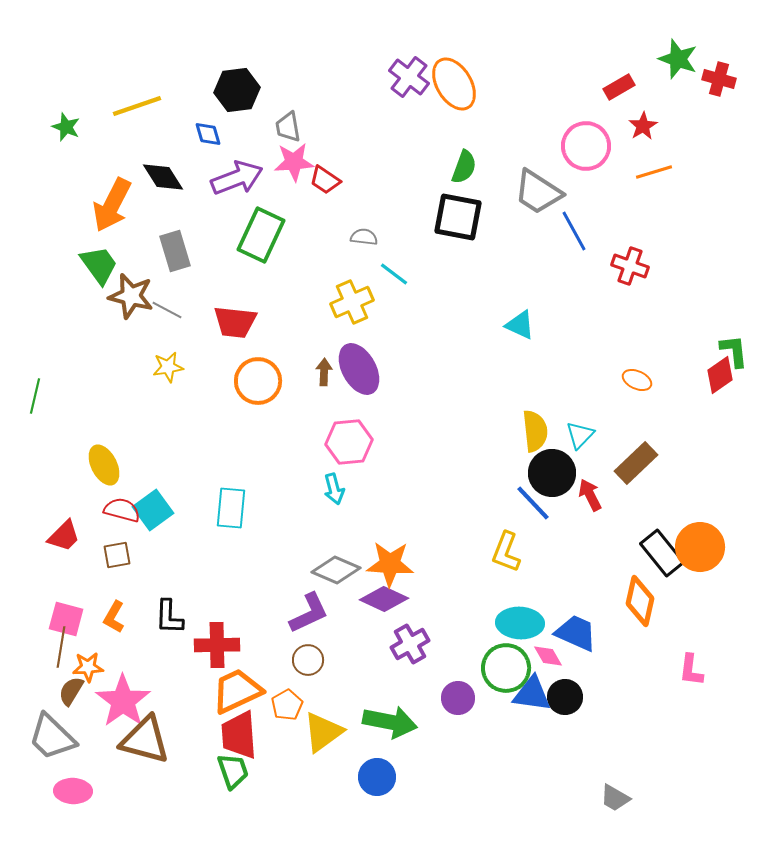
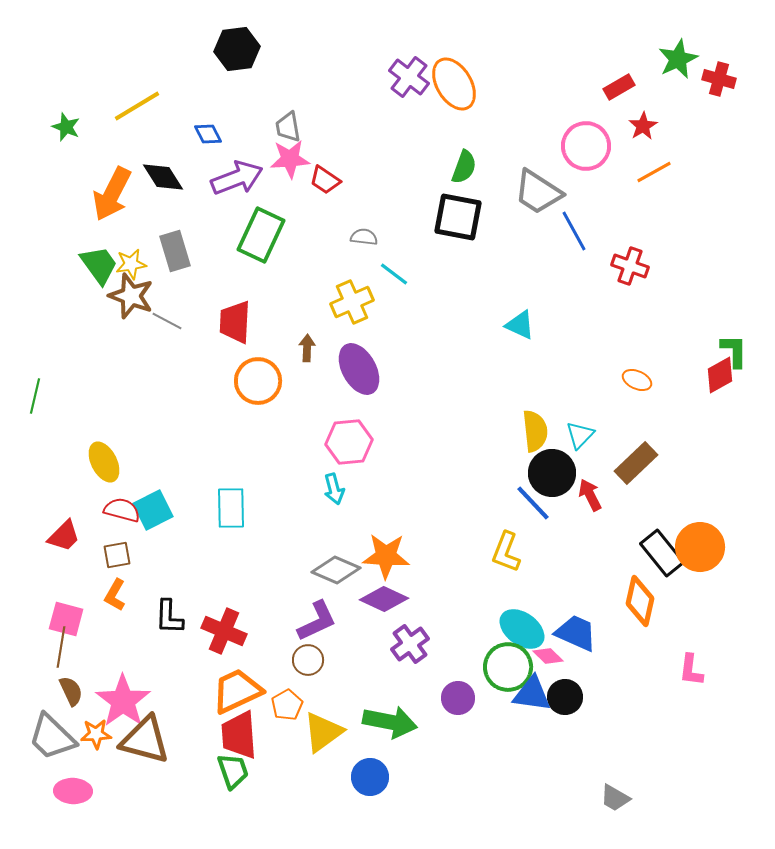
green star at (678, 59): rotated 27 degrees clockwise
black hexagon at (237, 90): moved 41 px up
yellow line at (137, 106): rotated 12 degrees counterclockwise
blue diamond at (208, 134): rotated 12 degrees counterclockwise
pink star at (294, 162): moved 4 px left, 3 px up
orange line at (654, 172): rotated 12 degrees counterclockwise
orange arrow at (112, 205): moved 11 px up
brown star at (131, 296): rotated 6 degrees clockwise
gray line at (167, 310): moved 11 px down
red trapezoid at (235, 322): rotated 87 degrees clockwise
green L-shape at (734, 351): rotated 6 degrees clockwise
yellow star at (168, 367): moved 37 px left, 103 px up
brown arrow at (324, 372): moved 17 px left, 24 px up
red diamond at (720, 375): rotated 6 degrees clockwise
yellow ellipse at (104, 465): moved 3 px up
cyan rectangle at (231, 508): rotated 6 degrees counterclockwise
cyan square at (153, 510): rotated 9 degrees clockwise
orange star at (390, 564): moved 4 px left, 8 px up
purple L-shape at (309, 613): moved 8 px right, 8 px down
orange L-shape at (114, 617): moved 1 px right, 22 px up
cyan ellipse at (520, 623): moved 2 px right, 6 px down; rotated 33 degrees clockwise
purple cross at (410, 644): rotated 6 degrees counterclockwise
red cross at (217, 645): moved 7 px right, 14 px up; rotated 24 degrees clockwise
pink diamond at (548, 656): rotated 16 degrees counterclockwise
orange star at (88, 667): moved 8 px right, 67 px down
green circle at (506, 668): moved 2 px right, 1 px up
brown semicircle at (71, 691): rotated 124 degrees clockwise
blue circle at (377, 777): moved 7 px left
